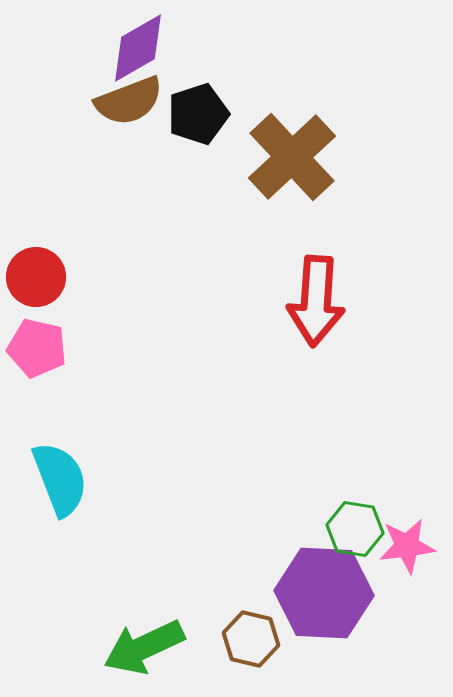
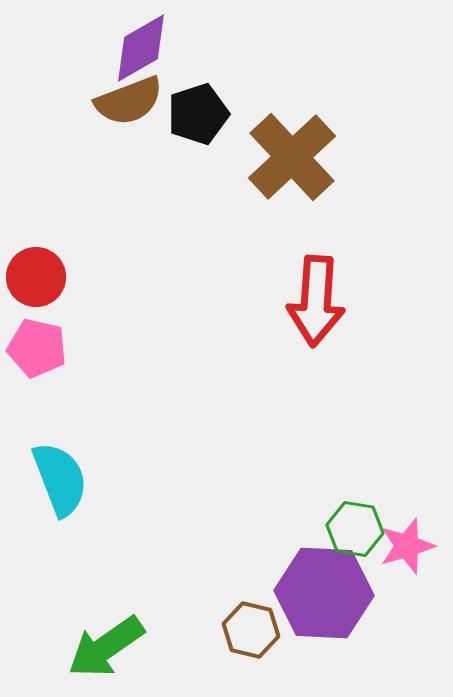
purple diamond: moved 3 px right
pink star: rotated 10 degrees counterclockwise
brown hexagon: moved 9 px up
green arrow: moved 38 px left; rotated 10 degrees counterclockwise
